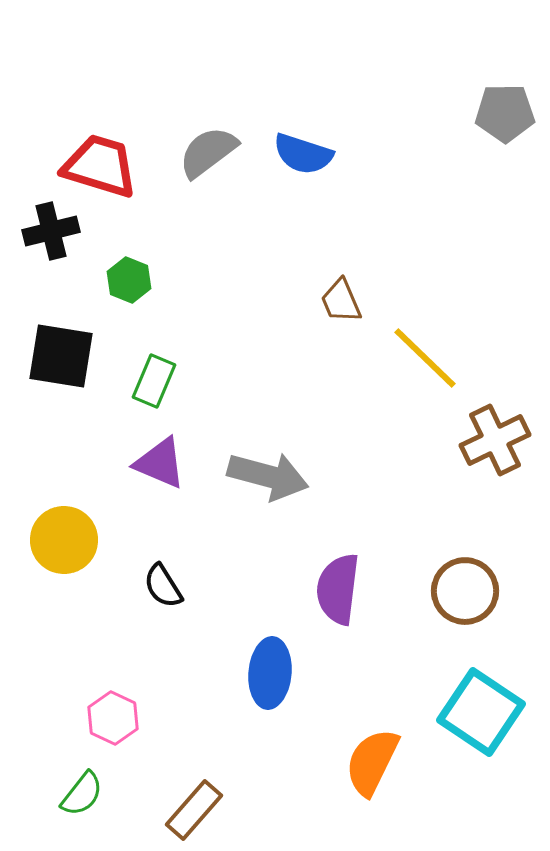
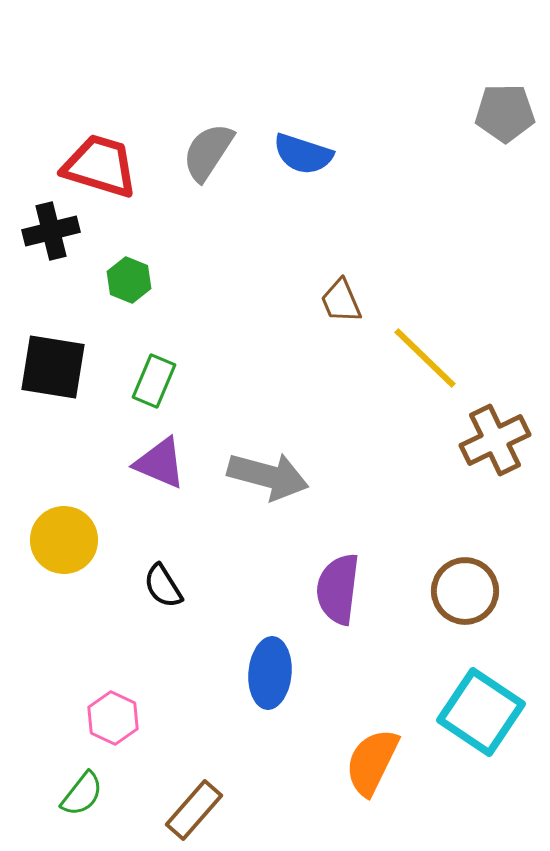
gray semicircle: rotated 20 degrees counterclockwise
black square: moved 8 px left, 11 px down
